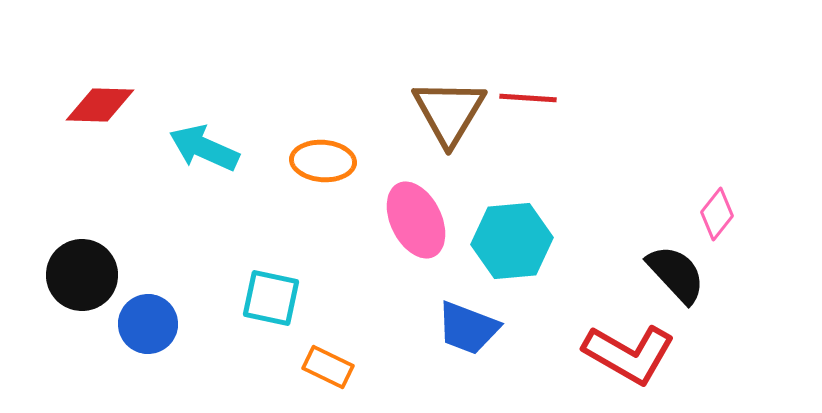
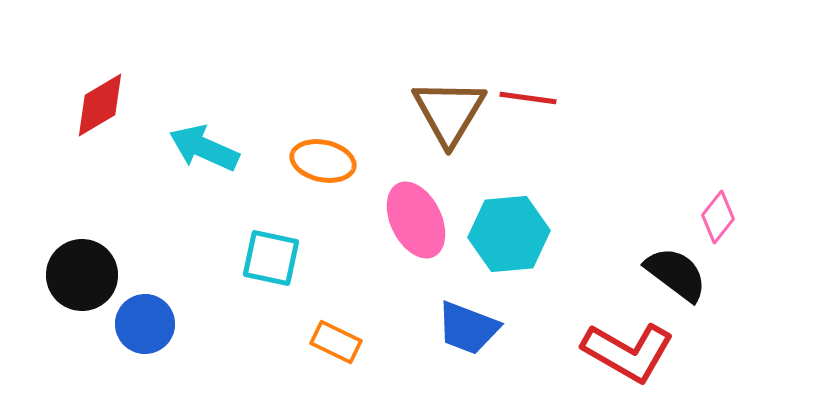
red line: rotated 4 degrees clockwise
red diamond: rotated 32 degrees counterclockwise
orange ellipse: rotated 8 degrees clockwise
pink diamond: moved 1 px right, 3 px down
cyan hexagon: moved 3 px left, 7 px up
black semicircle: rotated 10 degrees counterclockwise
cyan square: moved 40 px up
blue circle: moved 3 px left
red L-shape: moved 1 px left, 2 px up
orange rectangle: moved 8 px right, 25 px up
